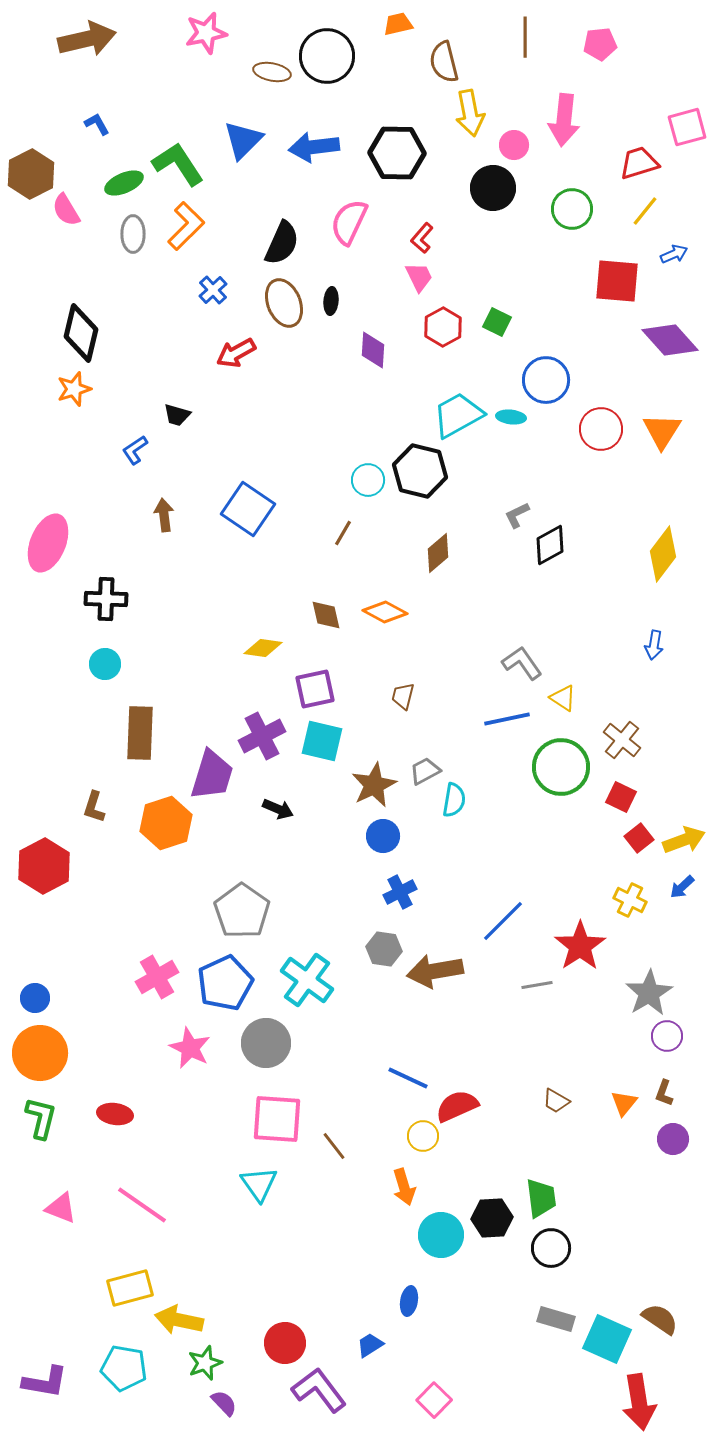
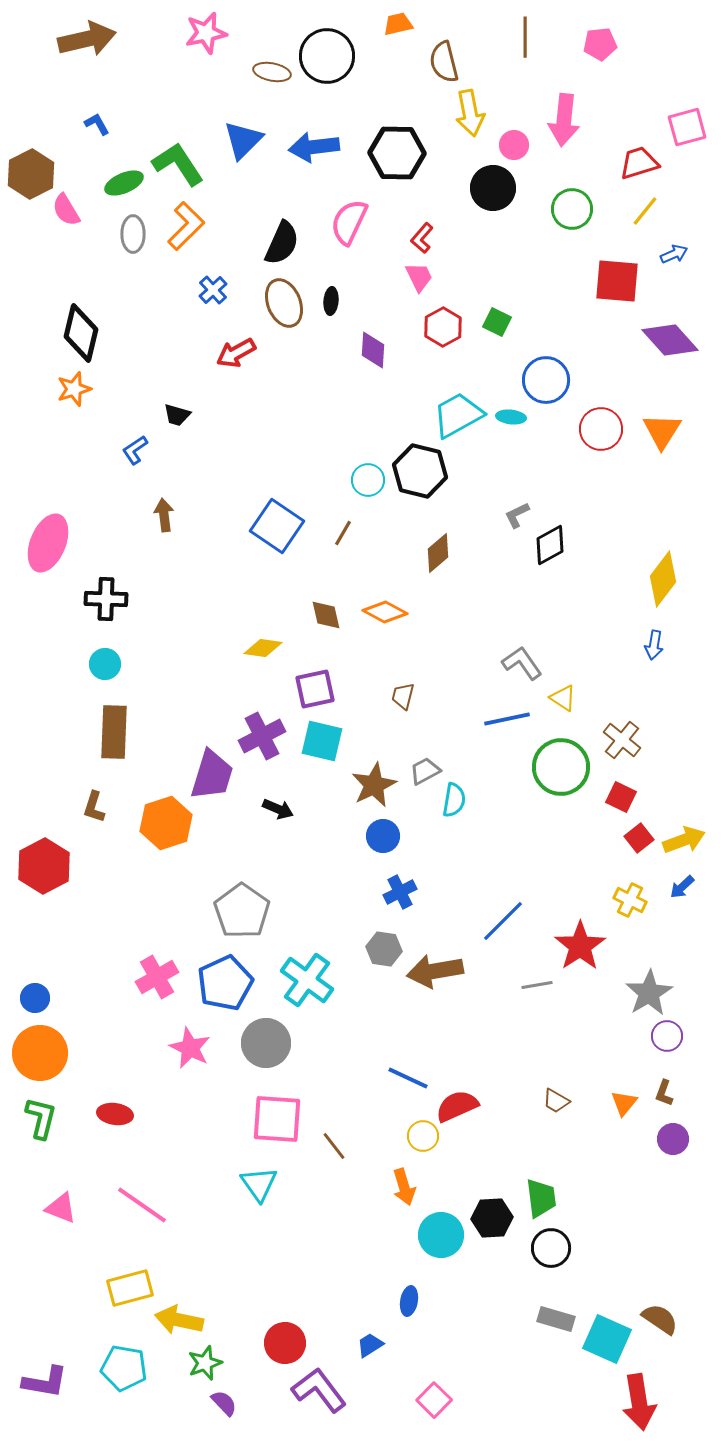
blue square at (248, 509): moved 29 px right, 17 px down
yellow diamond at (663, 554): moved 25 px down
brown rectangle at (140, 733): moved 26 px left, 1 px up
